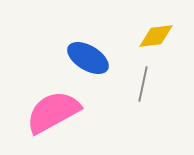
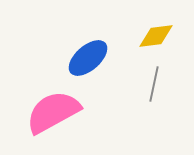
blue ellipse: rotated 72 degrees counterclockwise
gray line: moved 11 px right
